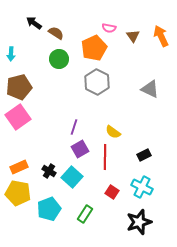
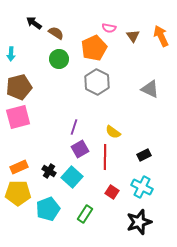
pink square: rotated 20 degrees clockwise
yellow pentagon: rotated 10 degrees counterclockwise
cyan pentagon: moved 1 px left
